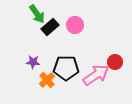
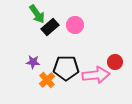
pink arrow: rotated 28 degrees clockwise
